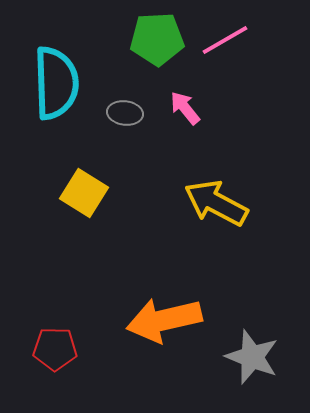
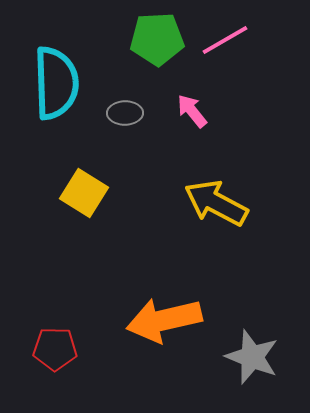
pink arrow: moved 7 px right, 3 px down
gray ellipse: rotated 8 degrees counterclockwise
